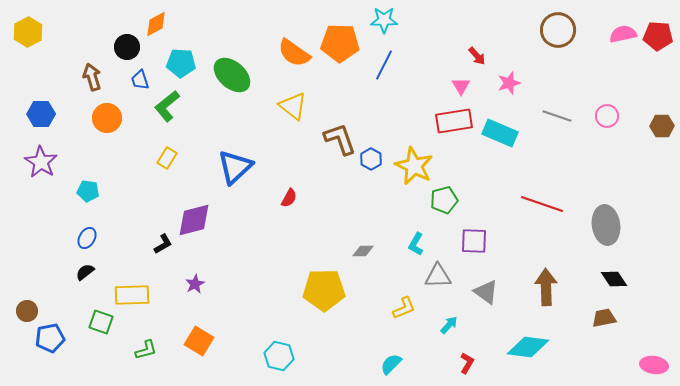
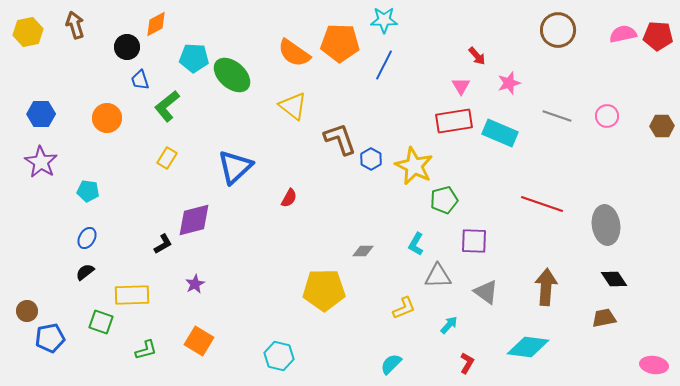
yellow hexagon at (28, 32): rotated 16 degrees clockwise
cyan pentagon at (181, 63): moved 13 px right, 5 px up
brown arrow at (92, 77): moved 17 px left, 52 px up
brown arrow at (546, 287): rotated 6 degrees clockwise
